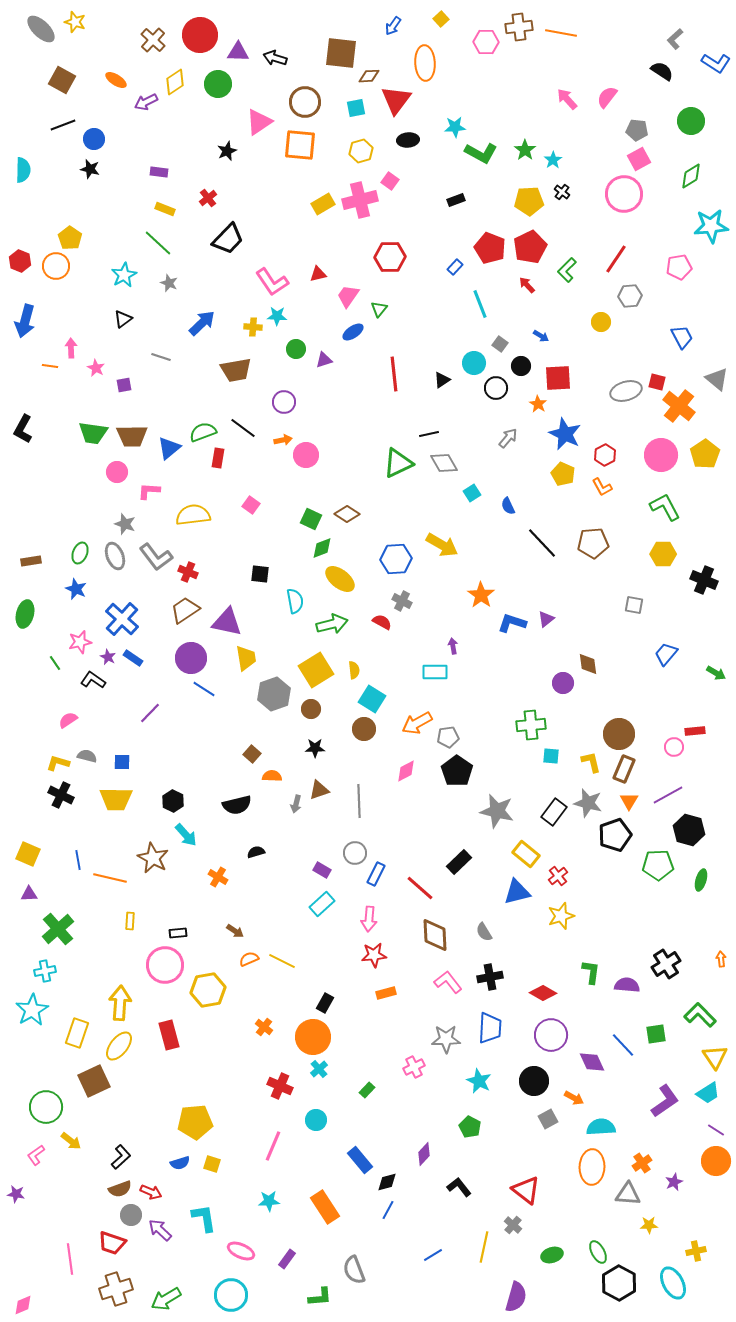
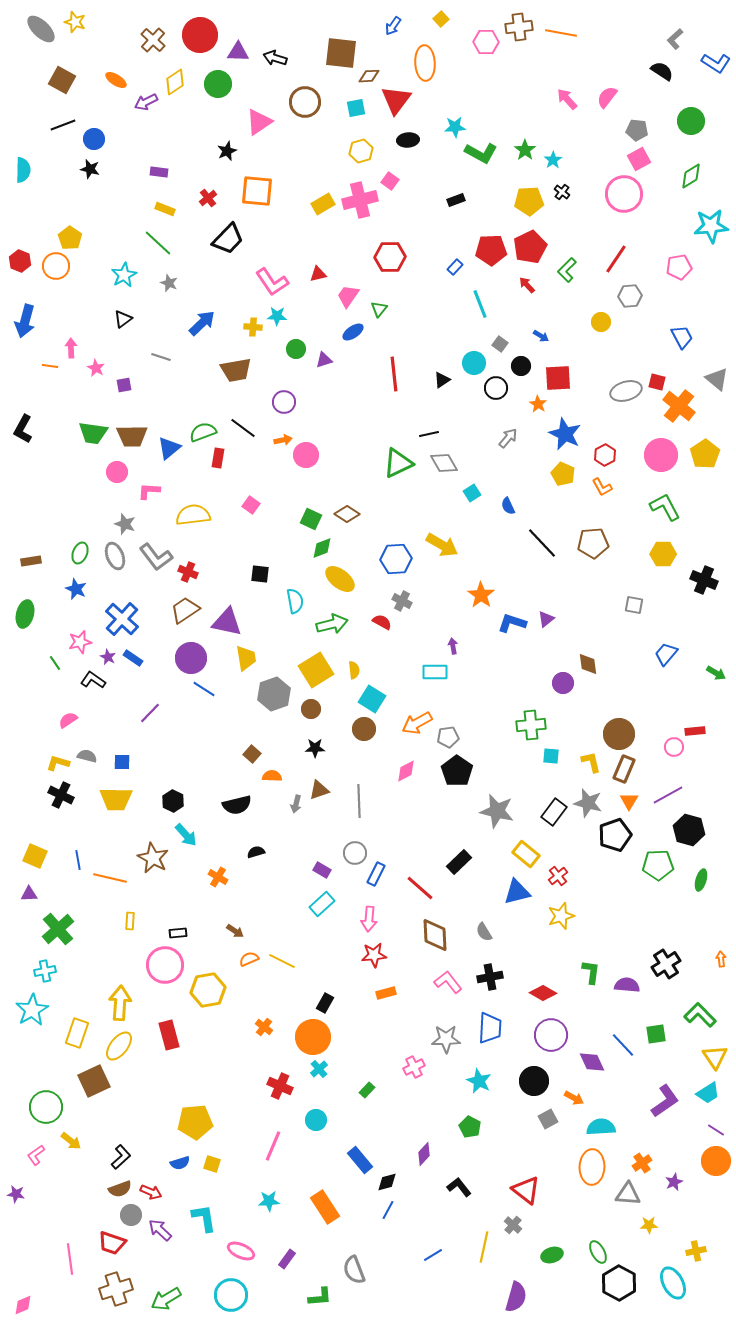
orange square at (300, 145): moved 43 px left, 46 px down
red pentagon at (490, 248): moved 1 px right, 2 px down; rotated 24 degrees counterclockwise
yellow square at (28, 854): moved 7 px right, 2 px down
